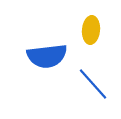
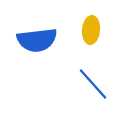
blue semicircle: moved 10 px left, 16 px up
